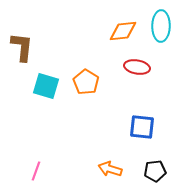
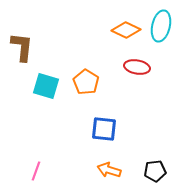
cyan ellipse: rotated 12 degrees clockwise
orange diamond: moved 3 px right, 1 px up; rotated 32 degrees clockwise
blue square: moved 38 px left, 2 px down
orange arrow: moved 1 px left, 1 px down
